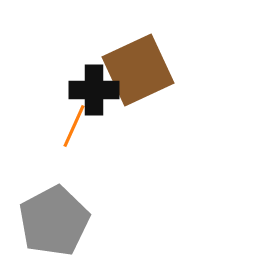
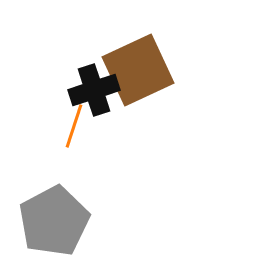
black cross: rotated 18 degrees counterclockwise
orange line: rotated 6 degrees counterclockwise
